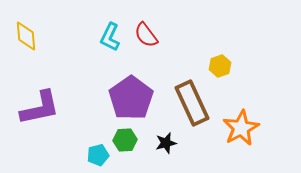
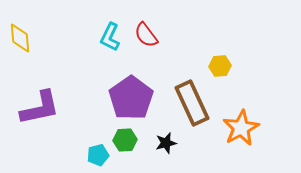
yellow diamond: moved 6 px left, 2 px down
yellow hexagon: rotated 15 degrees clockwise
